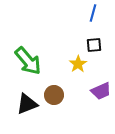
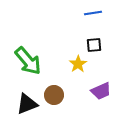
blue line: rotated 66 degrees clockwise
